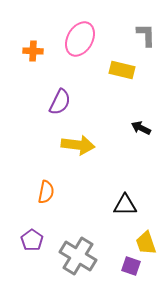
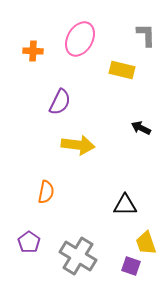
purple pentagon: moved 3 px left, 2 px down
